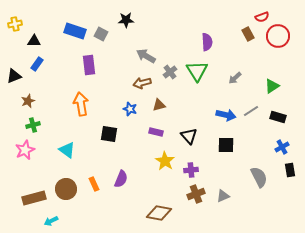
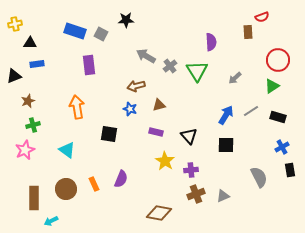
brown rectangle at (248, 34): moved 2 px up; rotated 24 degrees clockwise
red circle at (278, 36): moved 24 px down
black triangle at (34, 41): moved 4 px left, 2 px down
purple semicircle at (207, 42): moved 4 px right
blue rectangle at (37, 64): rotated 48 degrees clockwise
gray cross at (170, 72): moved 6 px up
brown arrow at (142, 83): moved 6 px left, 3 px down
orange arrow at (81, 104): moved 4 px left, 3 px down
blue arrow at (226, 115): rotated 72 degrees counterclockwise
brown rectangle at (34, 198): rotated 75 degrees counterclockwise
